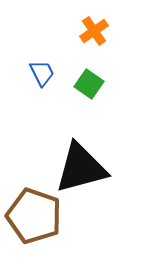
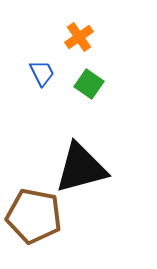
orange cross: moved 15 px left, 6 px down
brown pentagon: rotated 8 degrees counterclockwise
